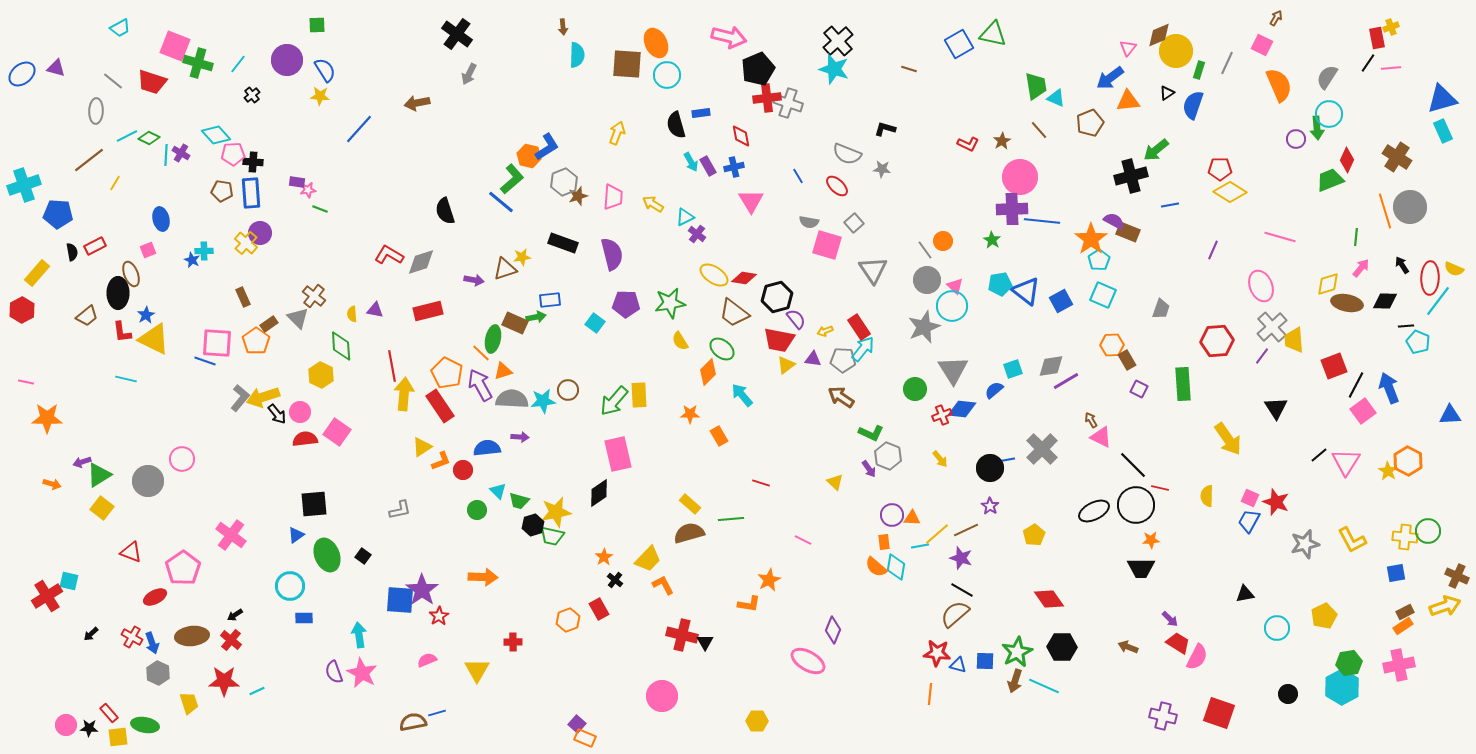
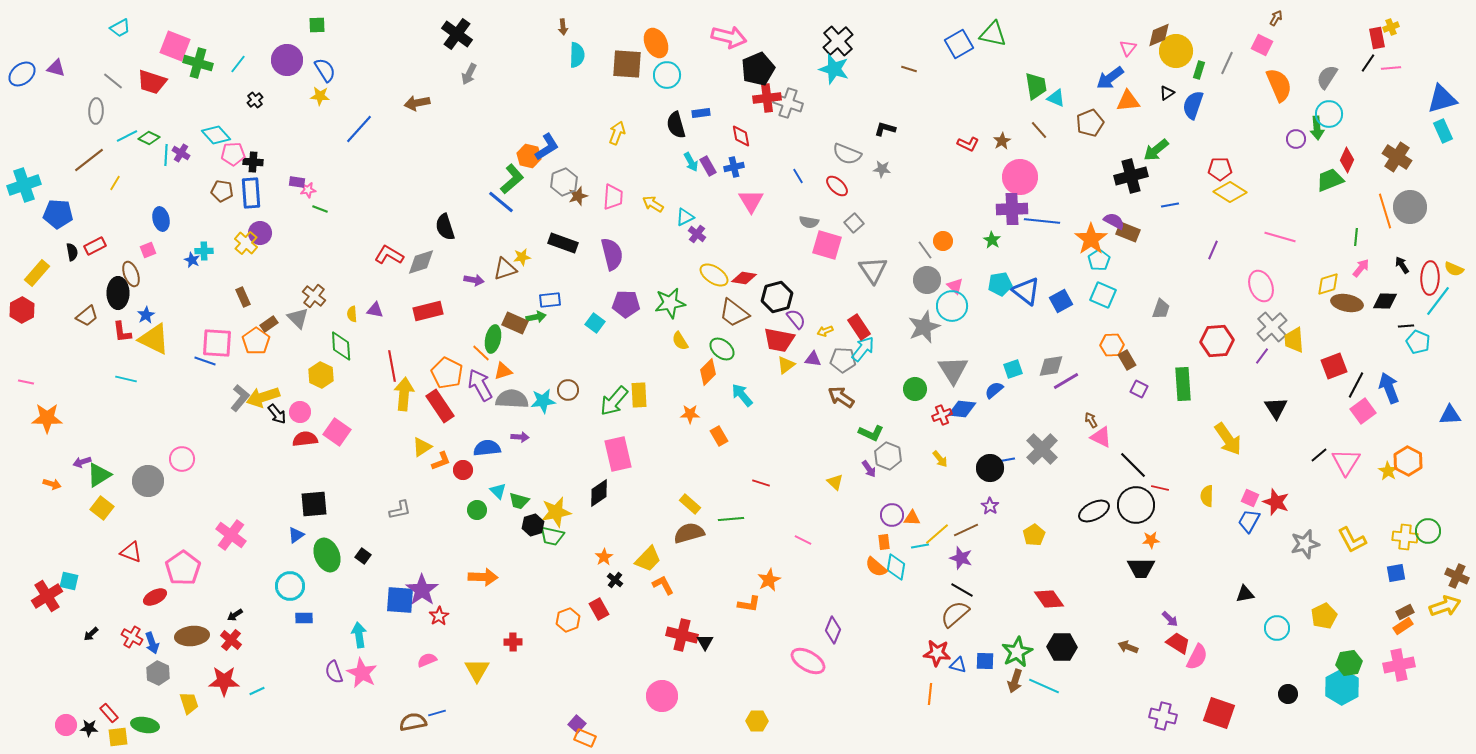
black cross at (252, 95): moved 3 px right, 5 px down
black semicircle at (445, 211): moved 16 px down
